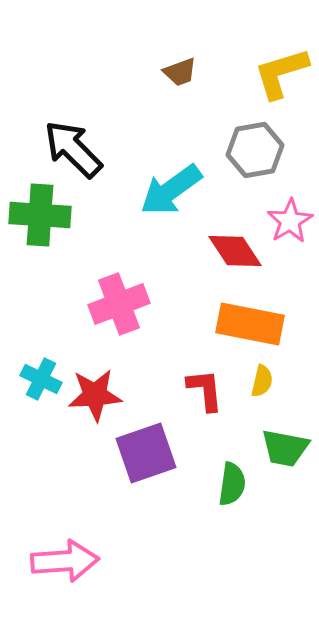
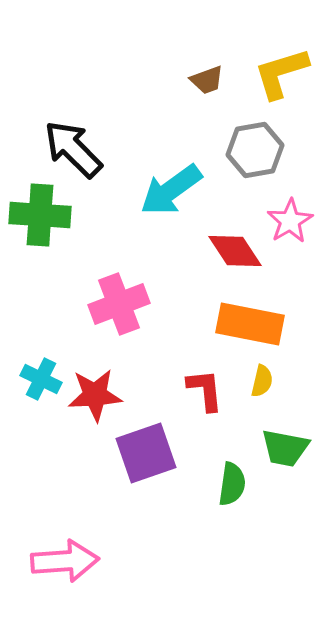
brown trapezoid: moved 27 px right, 8 px down
